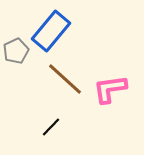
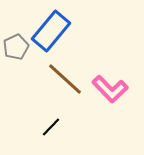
gray pentagon: moved 4 px up
pink L-shape: rotated 126 degrees counterclockwise
